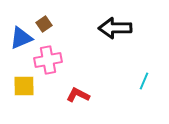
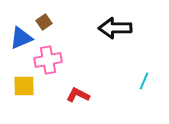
brown square: moved 2 px up
